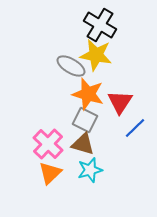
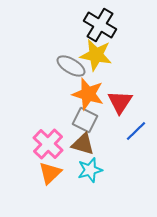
blue line: moved 1 px right, 3 px down
